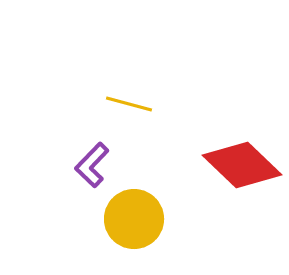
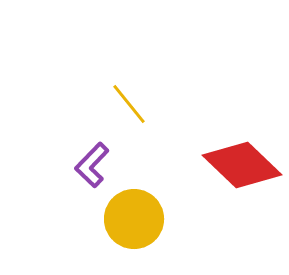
yellow line: rotated 36 degrees clockwise
